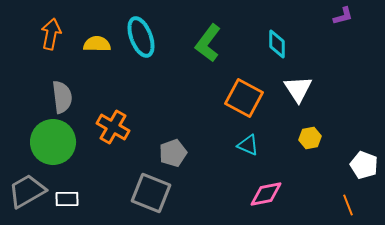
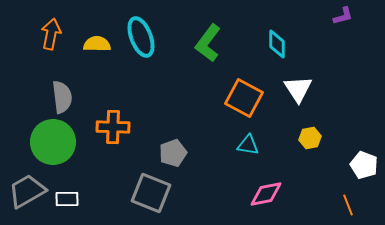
orange cross: rotated 28 degrees counterclockwise
cyan triangle: rotated 15 degrees counterclockwise
